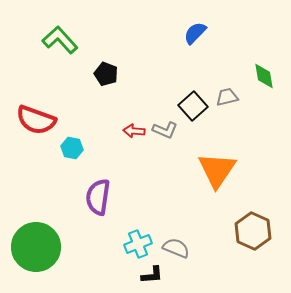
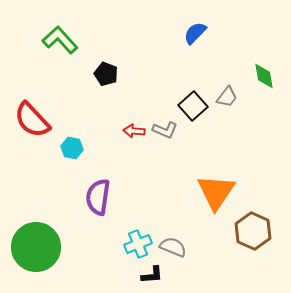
gray trapezoid: rotated 140 degrees clockwise
red semicircle: moved 4 px left; rotated 27 degrees clockwise
orange triangle: moved 1 px left, 22 px down
gray semicircle: moved 3 px left, 1 px up
